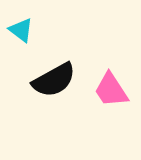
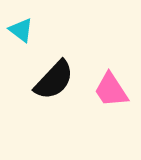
black semicircle: rotated 18 degrees counterclockwise
